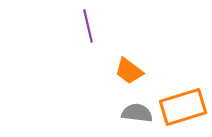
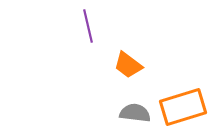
orange trapezoid: moved 1 px left, 6 px up
gray semicircle: moved 2 px left
